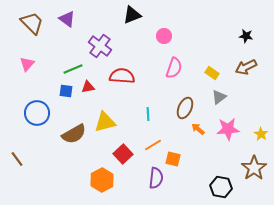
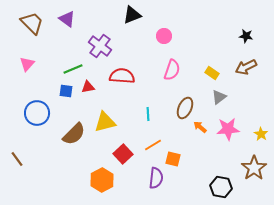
pink semicircle: moved 2 px left, 2 px down
orange arrow: moved 2 px right, 2 px up
brown semicircle: rotated 15 degrees counterclockwise
